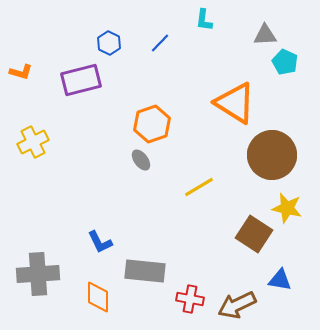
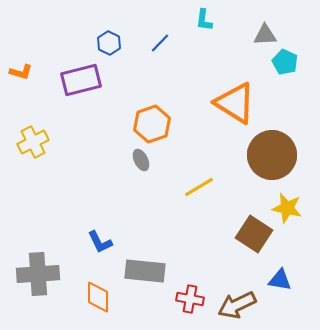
gray ellipse: rotated 10 degrees clockwise
